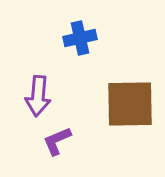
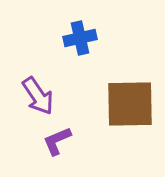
purple arrow: rotated 39 degrees counterclockwise
